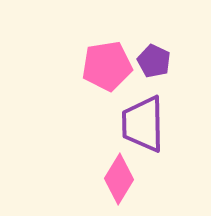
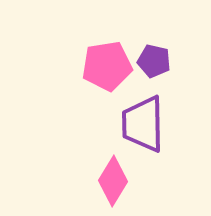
purple pentagon: rotated 12 degrees counterclockwise
pink diamond: moved 6 px left, 2 px down
